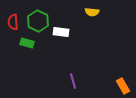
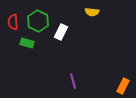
white rectangle: rotated 70 degrees counterclockwise
orange rectangle: rotated 56 degrees clockwise
